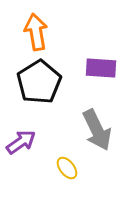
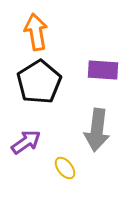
purple rectangle: moved 2 px right, 2 px down
gray arrow: rotated 33 degrees clockwise
purple arrow: moved 5 px right
yellow ellipse: moved 2 px left
